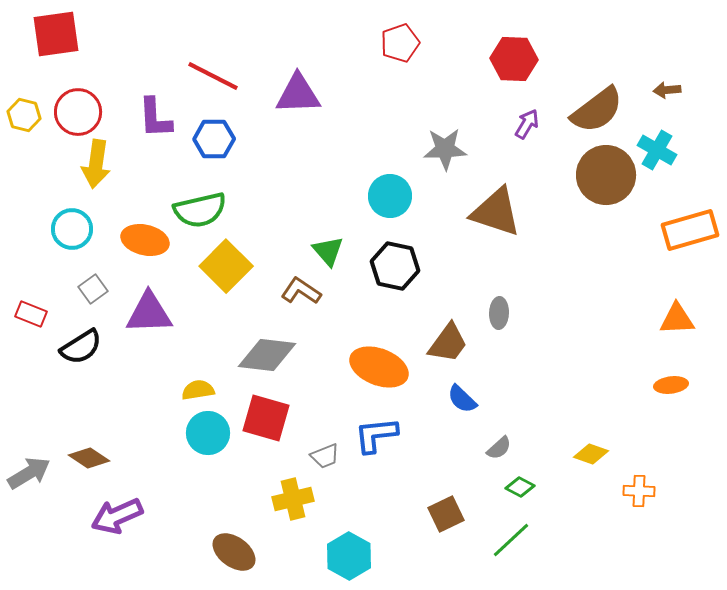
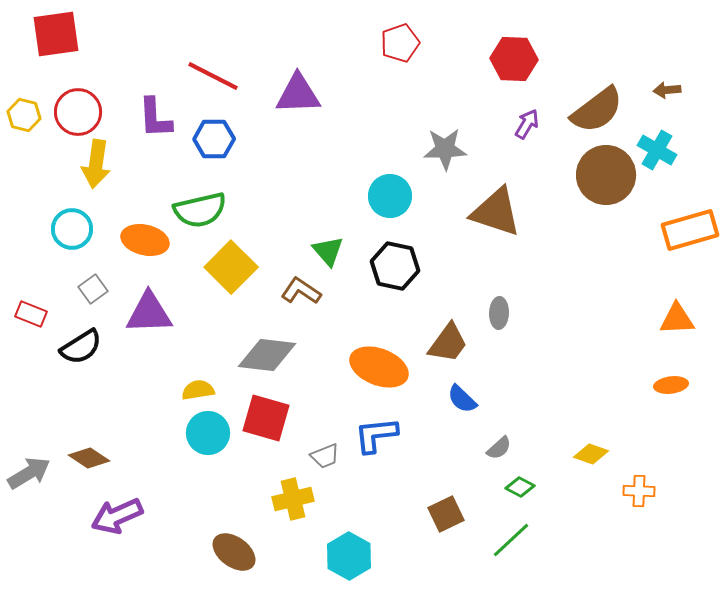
yellow square at (226, 266): moved 5 px right, 1 px down
